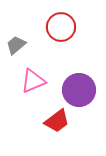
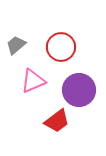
red circle: moved 20 px down
